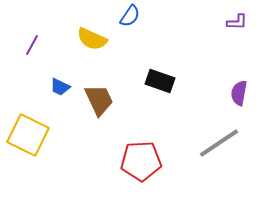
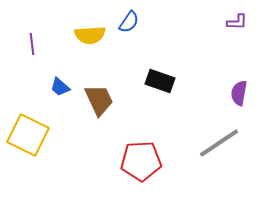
blue semicircle: moved 1 px left, 6 px down
yellow semicircle: moved 2 px left, 4 px up; rotated 28 degrees counterclockwise
purple line: moved 1 px up; rotated 35 degrees counterclockwise
blue trapezoid: rotated 15 degrees clockwise
